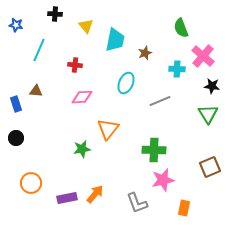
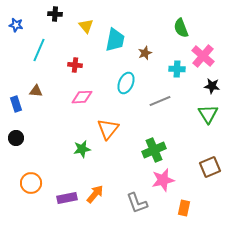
green cross: rotated 25 degrees counterclockwise
